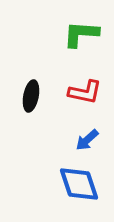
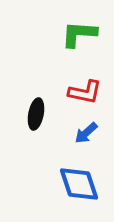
green L-shape: moved 2 px left
black ellipse: moved 5 px right, 18 px down
blue arrow: moved 1 px left, 7 px up
